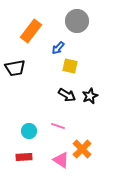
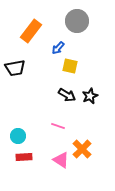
cyan circle: moved 11 px left, 5 px down
